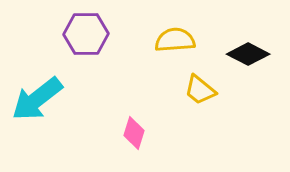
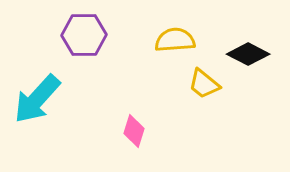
purple hexagon: moved 2 px left, 1 px down
yellow trapezoid: moved 4 px right, 6 px up
cyan arrow: rotated 10 degrees counterclockwise
pink diamond: moved 2 px up
